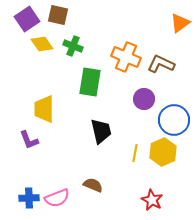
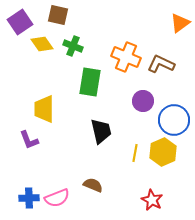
purple square: moved 7 px left, 3 px down
purple circle: moved 1 px left, 2 px down
